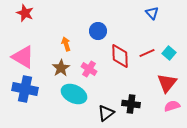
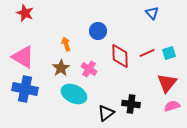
cyan square: rotated 32 degrees clockwise
